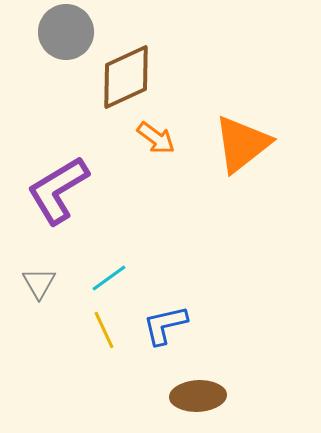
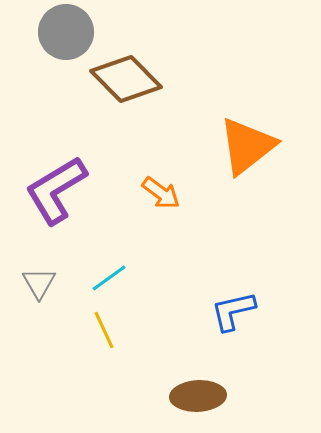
brown diamond: moved 2 px down; rotated 70 degrees clockwise
orange arrow: moved 5 px right, 55 px down
orange triangle: moved 5 px right, 2 px down
purple L-shape: moved 2 px left
blue L-shape: moved 68 px right, 14 px up
